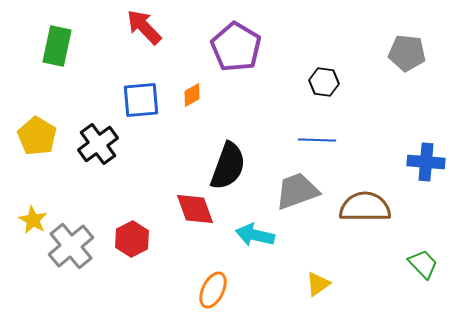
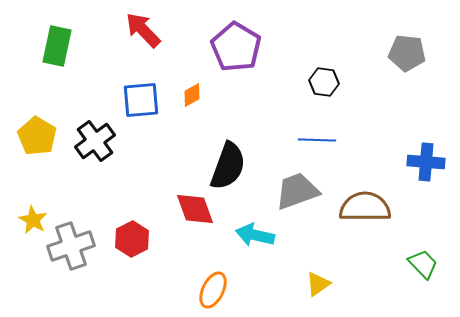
red arrow: moved 1 px left, 3 px down
black cross: moved 3 px left, 3 px up
gray cross: rotated 21 degrees clockwise
